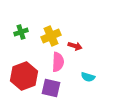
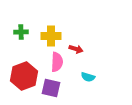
green cross: rotated 16 degrees clockwise
yellow cross: rotated 24 degrees clockwise
red arrow: moved 1 px right, 3 px down
pink semicircle: moved 1 px left
